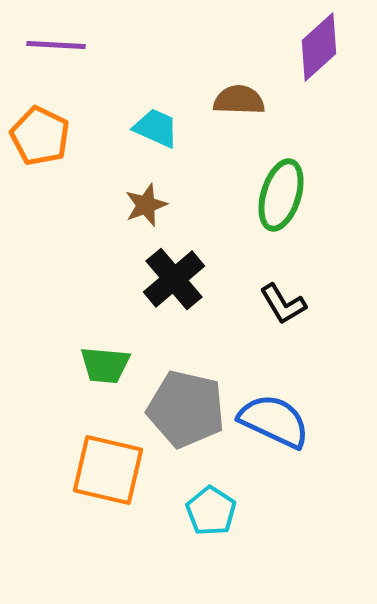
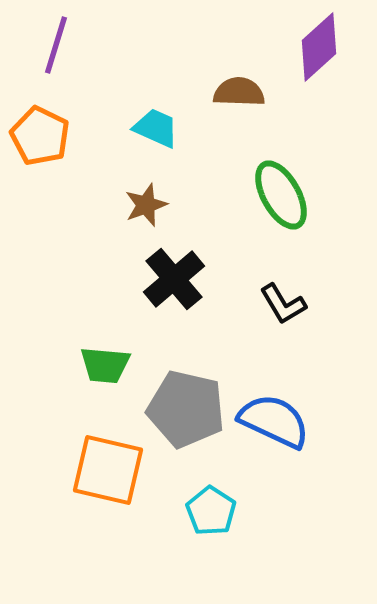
purple line: rotated 76 degrees counterclockwise
brown semicircle: moved 8 px up
green ellipse: rotated 46 degrees counterclockwise
